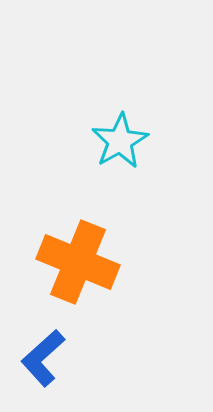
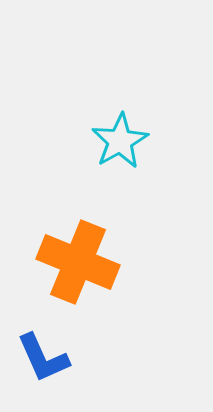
blue L-shape: rotated 72 degrees counterclockwise
